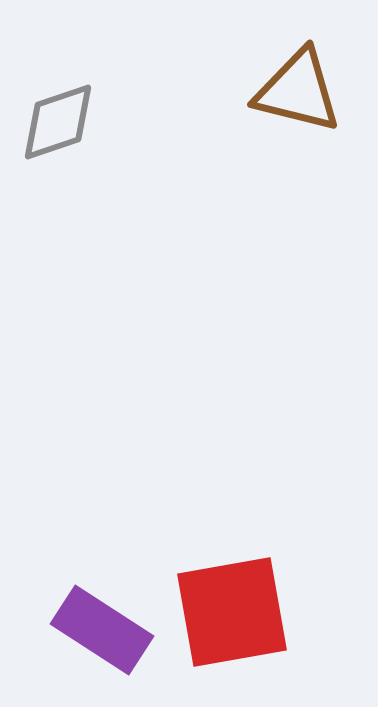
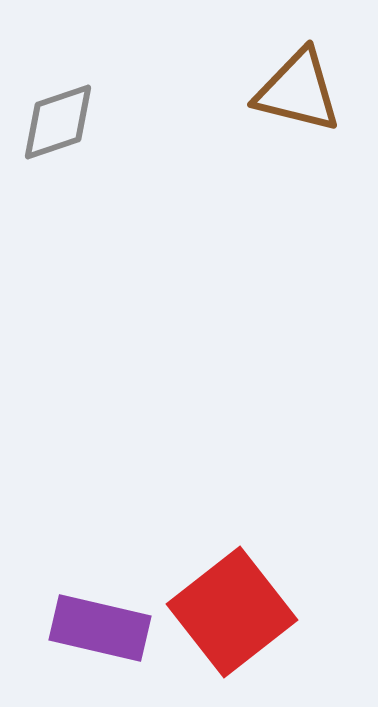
red square: rotated 28 degrees counterclockwise
purple rectangle: moved 2 px left, 2 px up; rotated 20 degrees counterclockwise
